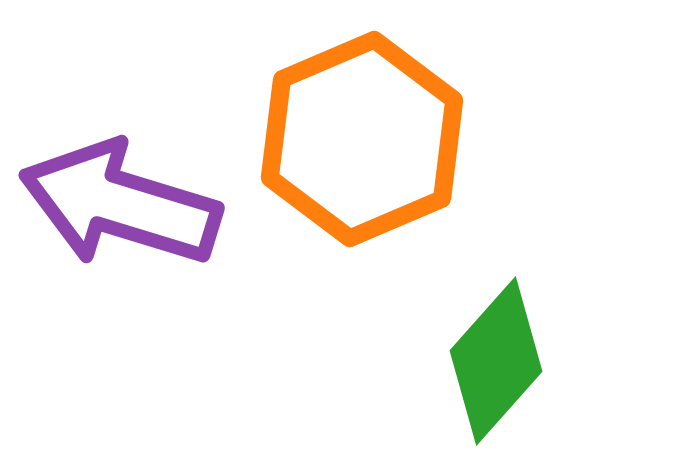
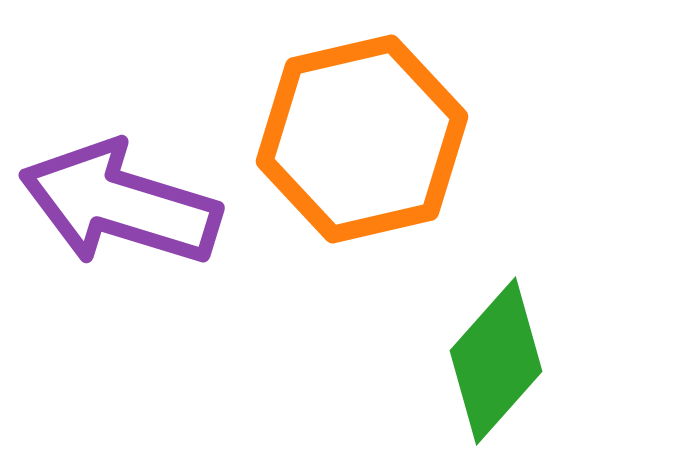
orange hexagon: rotated 10 degrees clockwise
